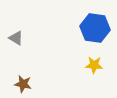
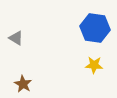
brown star: rotated 18 degrees clockwise
